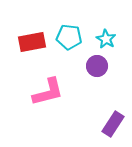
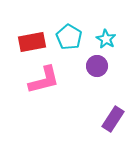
cyan pentagon: rotated 25 degrees clockwise
pink L-shape: moved 4 px left, 12 px up
purple rectangle: moved 5 px up
